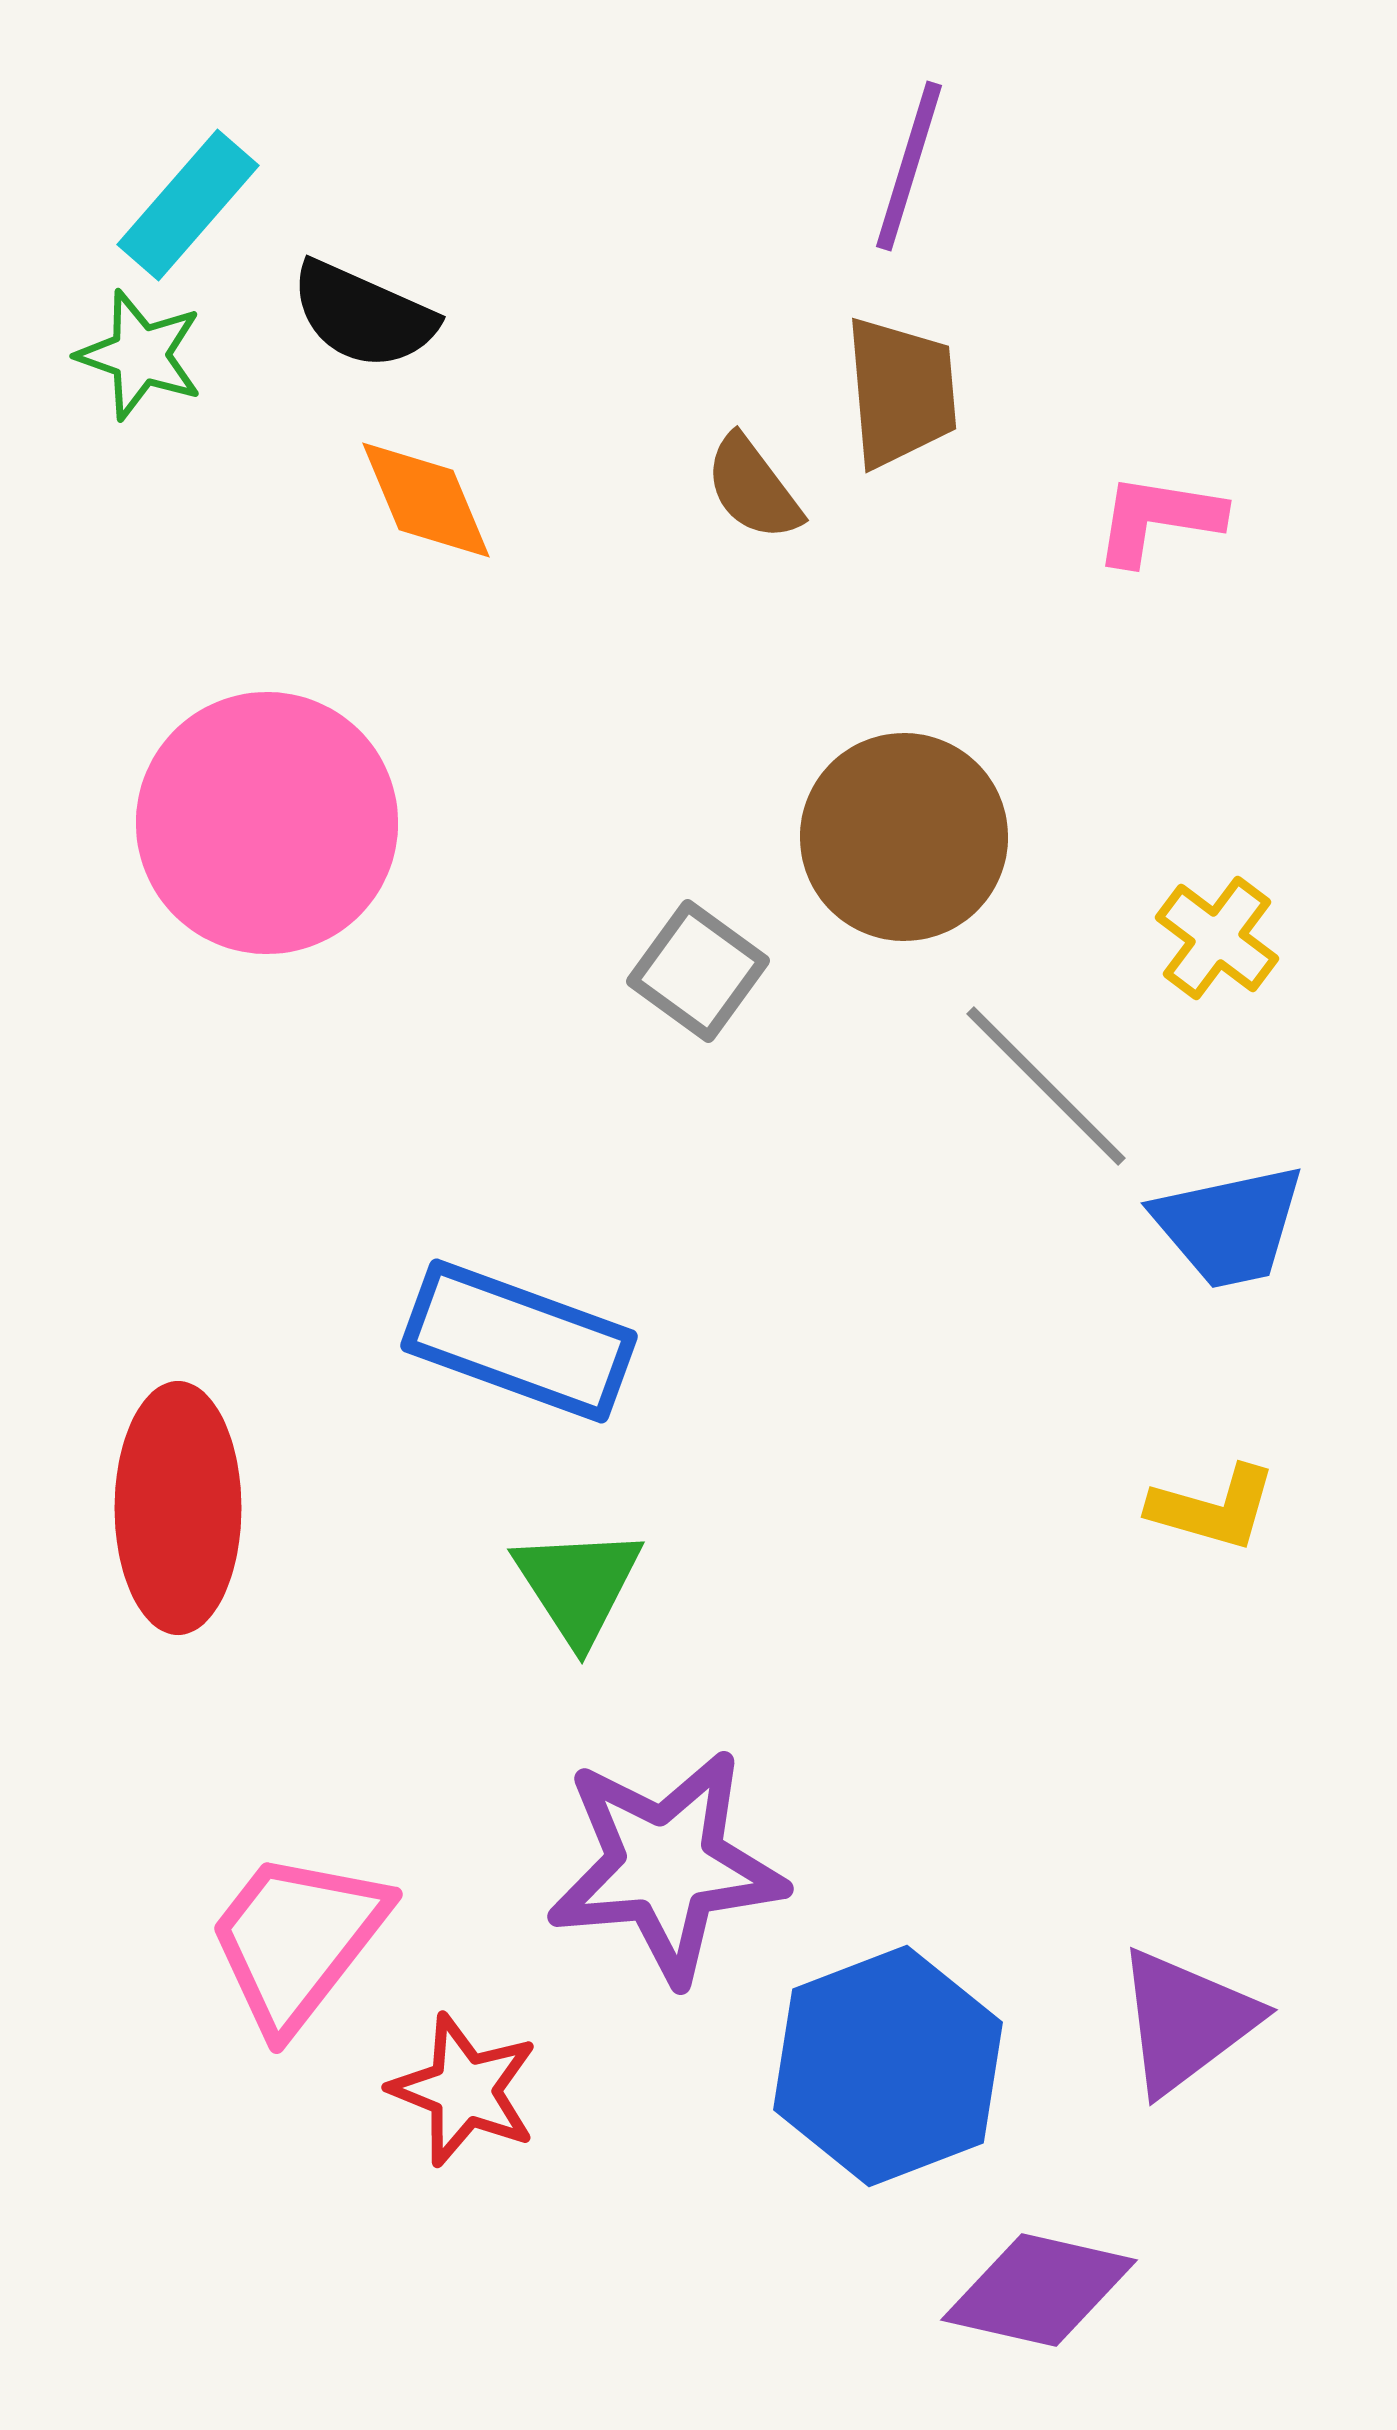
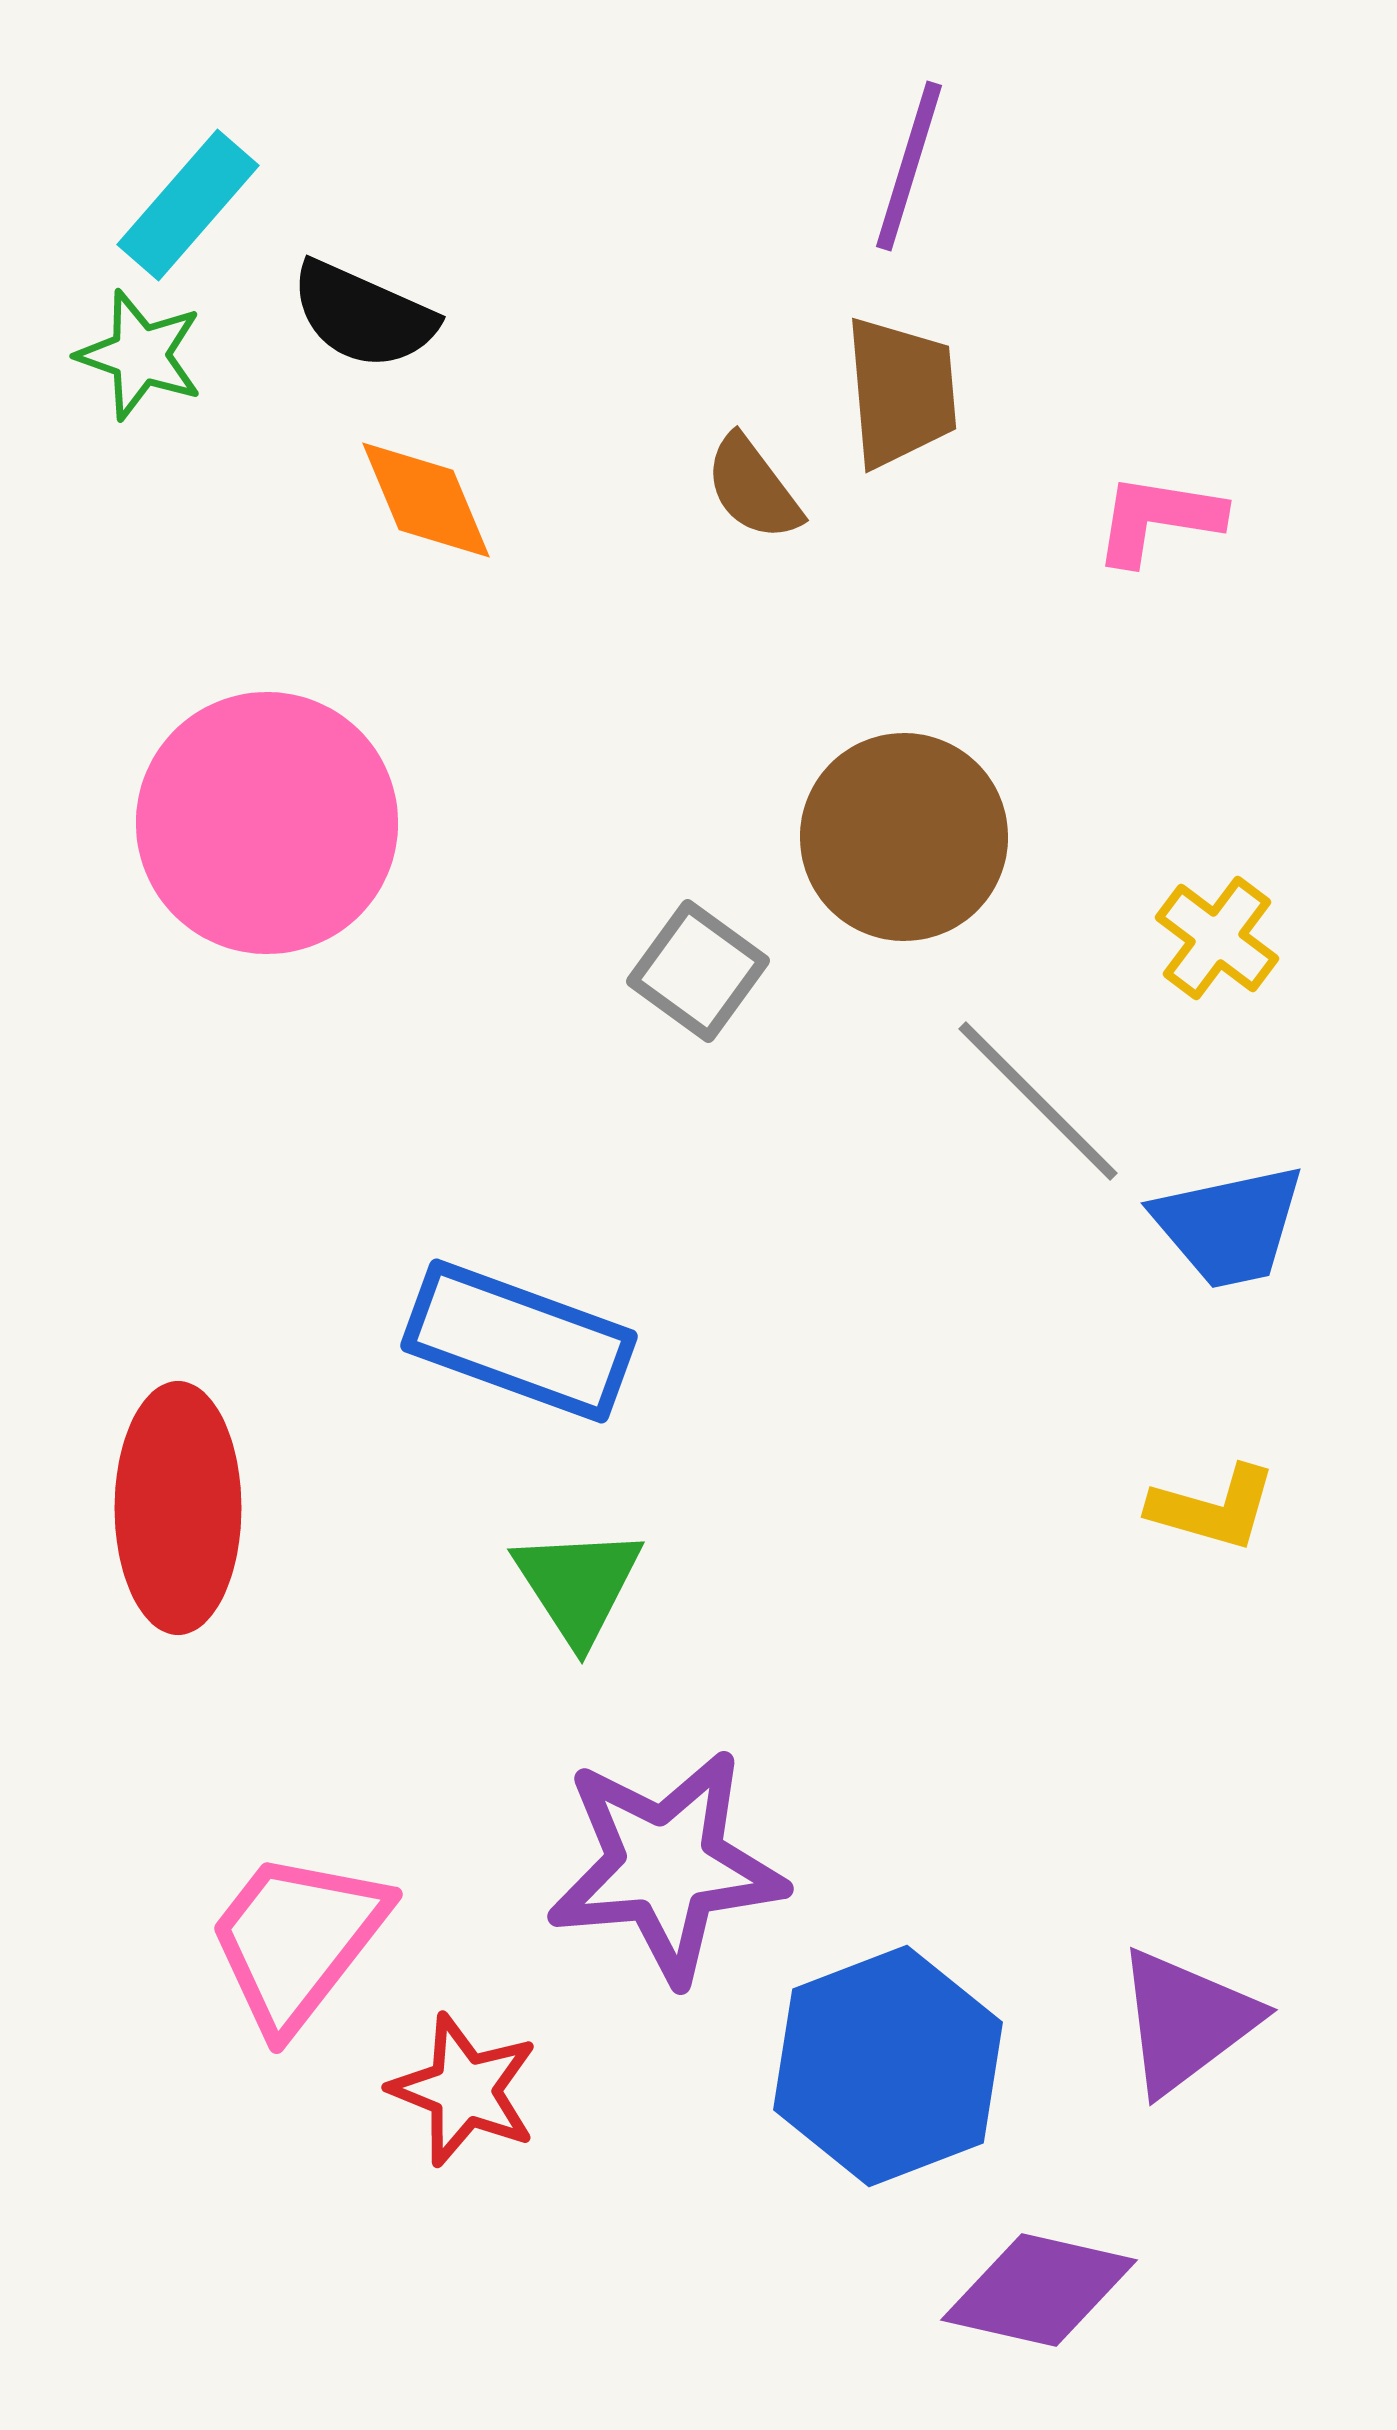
gray line: moved 8 px left, 15 px down
